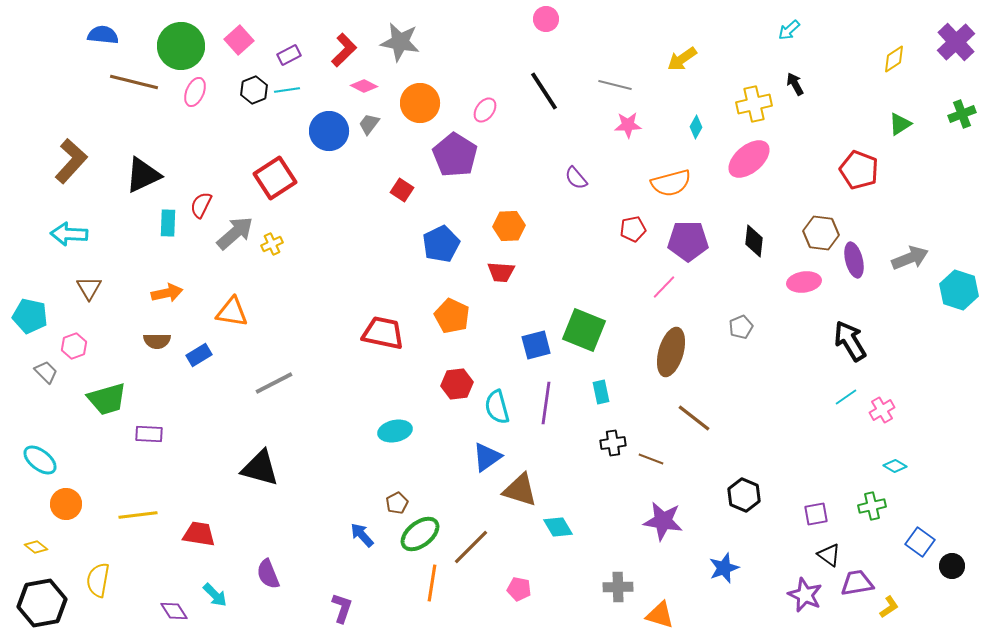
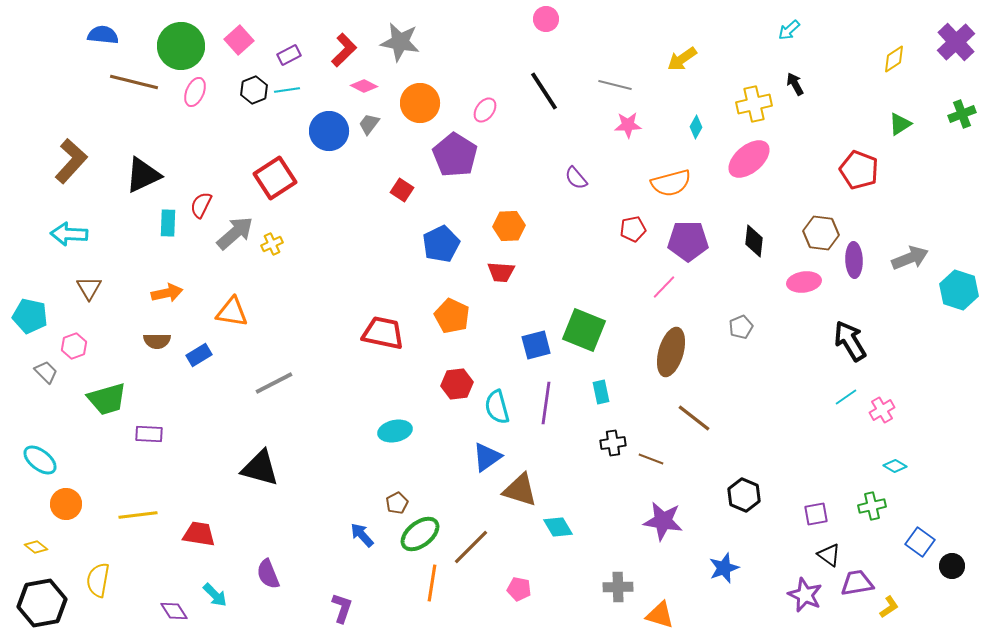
purple ellipse at (854, 260): rotated 12 degrees clockwise
